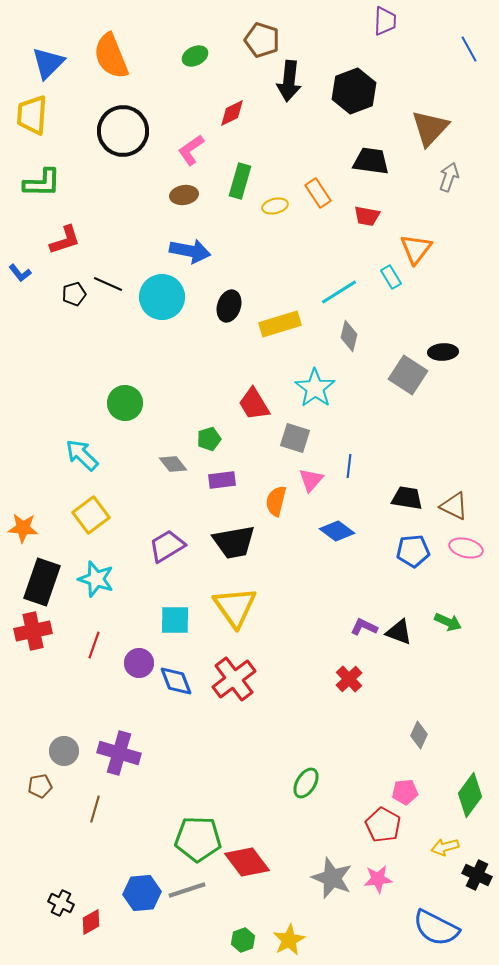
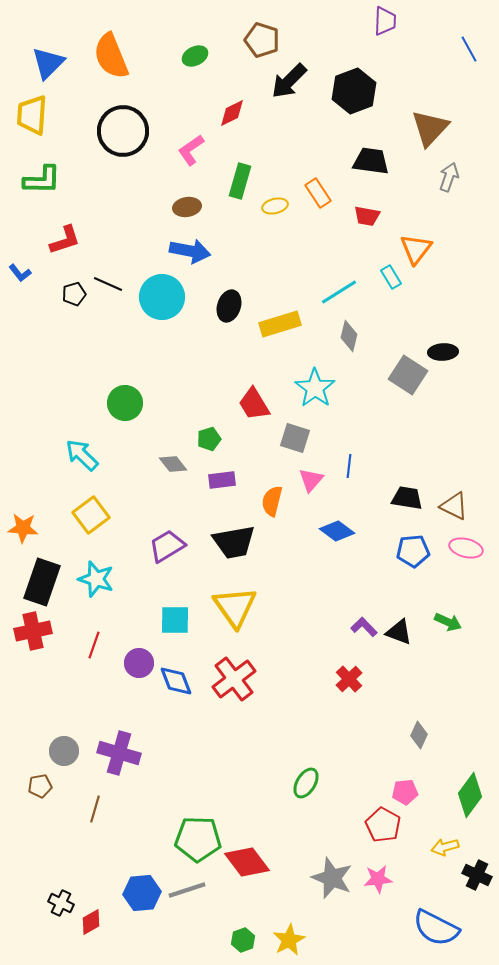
black arrow at (289, 81): rotated 39 degrees clockwise
green L-shape at (42, 183): moved 3 px up
brown ellipse at (184, 195): moved 3 px right, 12 px down
orange semicircle at (276, 501): moved 4 px left
purple L-shape at (364, 627): rotated 20 degrees clockwise
